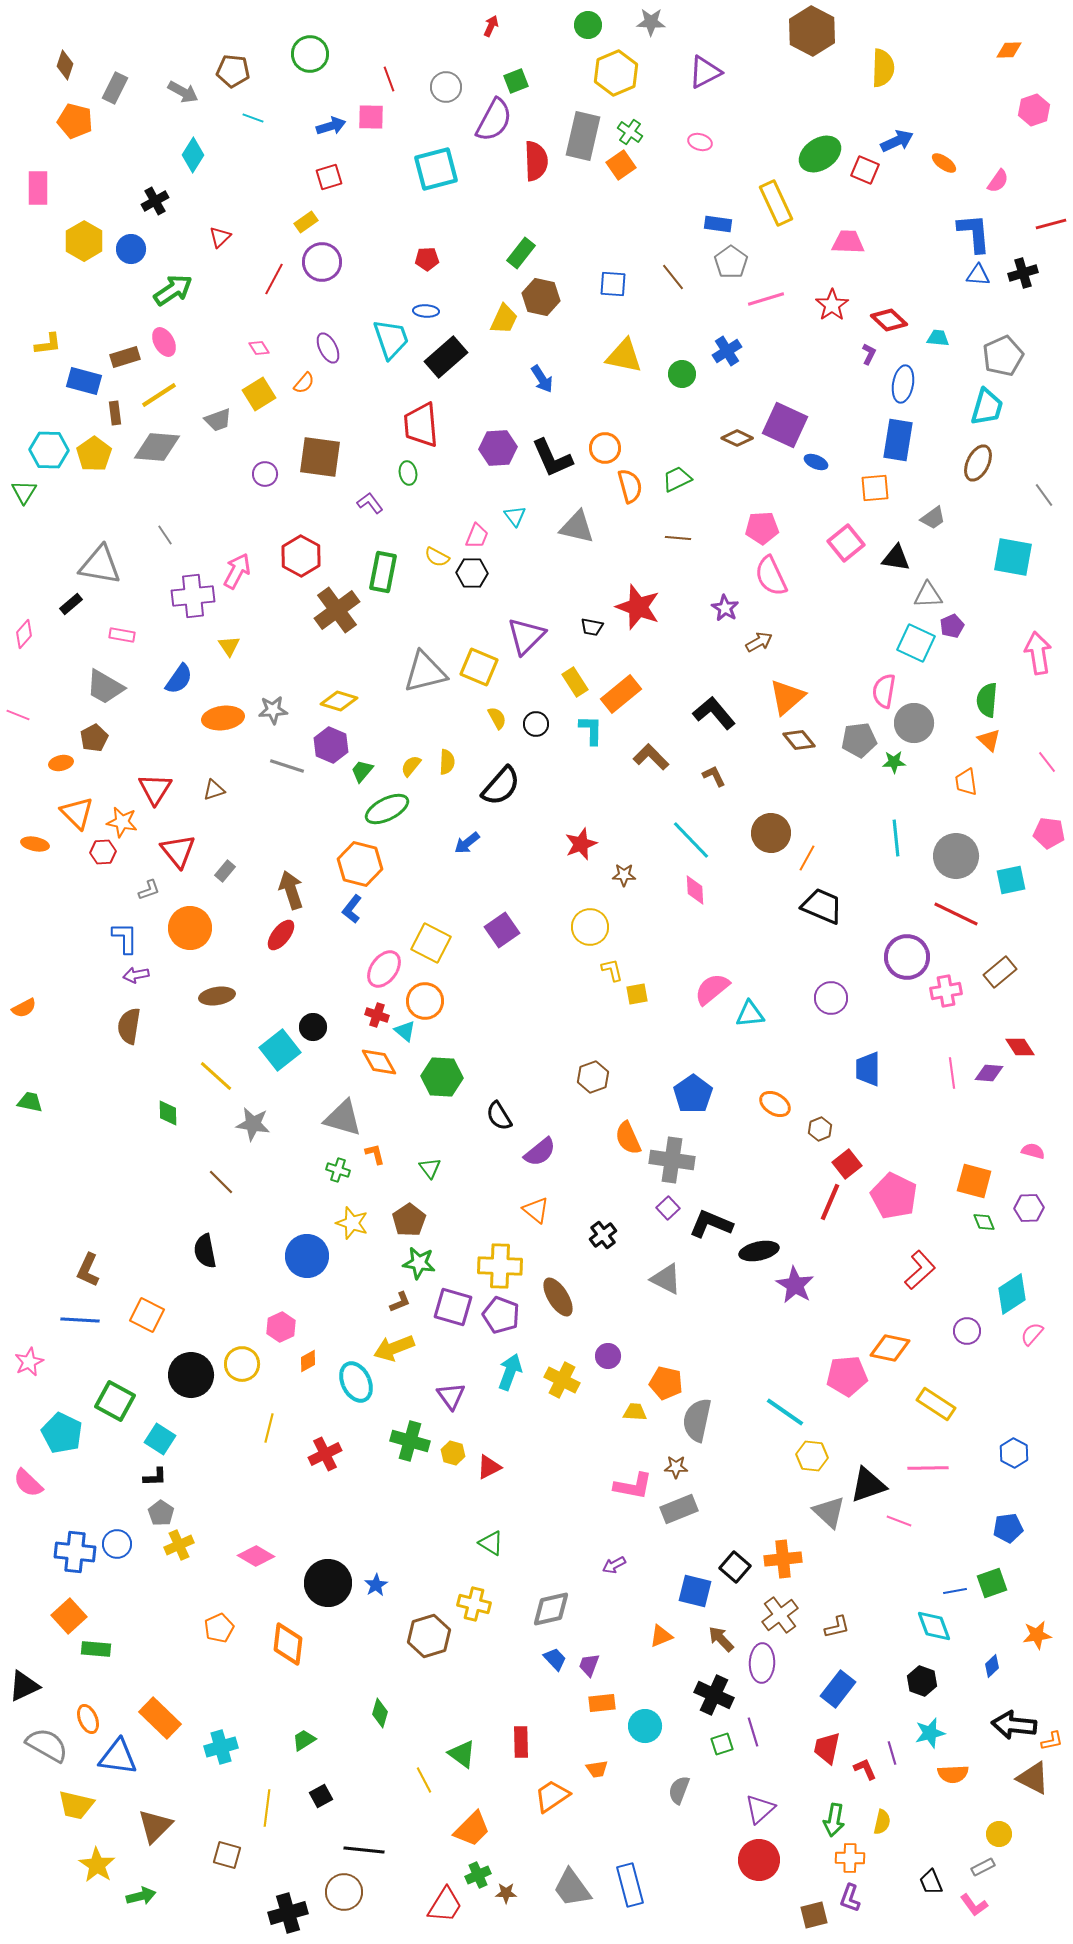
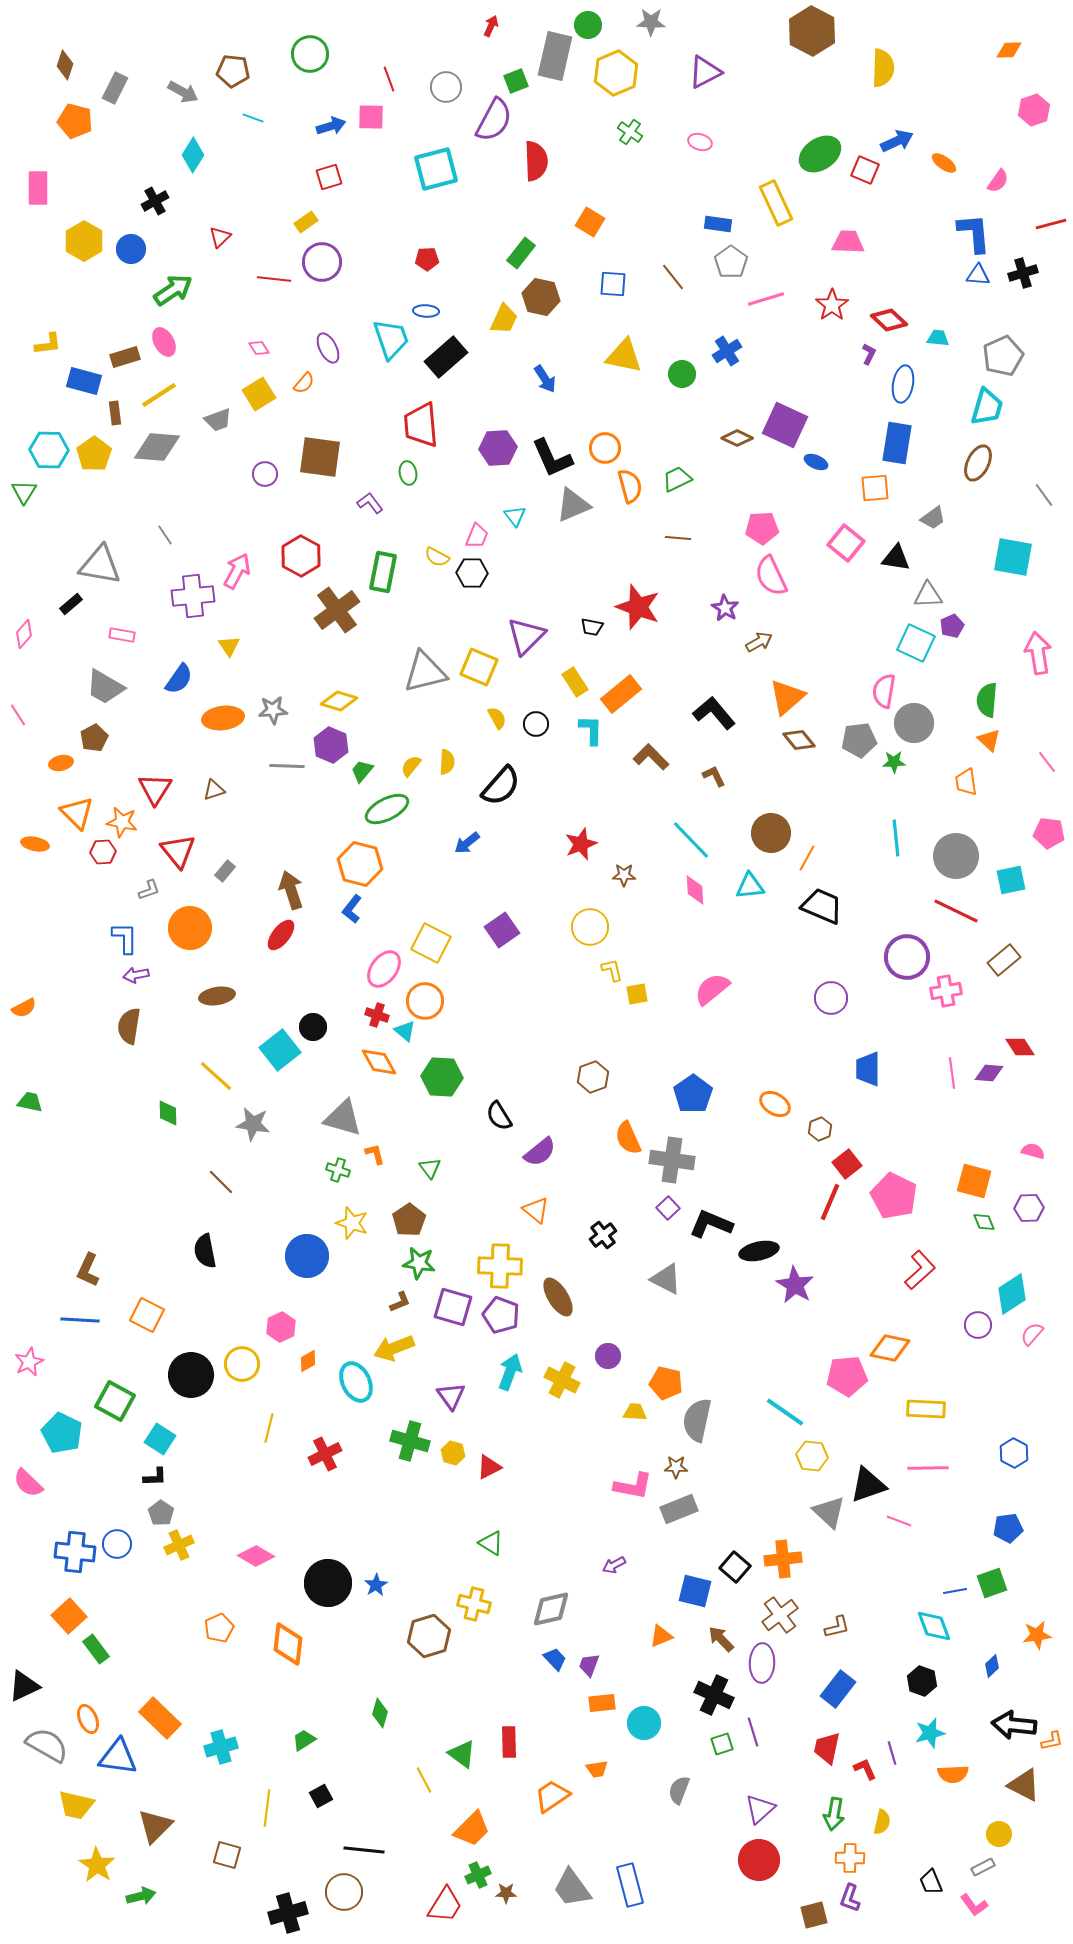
gray rectangle at (583, 136): moved 28 px left, 80 px up
orange square at (621, 165): moved 31 px left, 57 px down; rotated 24 degrees counterclockwise
red line at (274, 279): rotated 68 degrees clockwise
blue arrow at (542, 379): moved 3 px right
blue rectangle at (898, 440): moved 1 px left, 3 px down
gray triangle at (577, 527): moved 4 px left, 22 px up; rotated 36 degrees counterclockwise
pink square at (846, 543): rotated 12 degrees counterclockwise
pink line at (18, 715): rotated 35 degrees clockwise
gray line at (287, 766): rotated 16 degrees counterclockwise
red line at (956, 914): moved 3 px up
brown rectangle at (1000, 972): moved 4 px right, 12 px up
cyan triangle at (750, 1014): moved 128 px up
purple circle at (967, 1331): moved 11 px right, 6 px up
yellow rectangle at (936, 1404): moved 10 px left, 5 px down; rotated 30 degrees counterclockwise
green rectangle at (96, 1649): rotated 48 degrees clockwise
cyan circle at (645, 1726): moved 1 px left, 3 px up
red rectangle at (521, 1742): moved 12 px left
brown triangle at (1033, 1778): moved 9 px left, 7 px down
green arrow at (834, 1820): moved 6 px up
